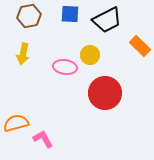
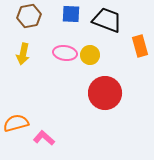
blue square: moved 1 px right
black trapezoid: rotated 132 degrees counterclockwise
orange rectangle: rotated 30 degrees clockwise
pink ellipse: moved 14 px up
pink L-shape: moved 1 px right, 1 px up; rotated 20 degrees counterclockwise
